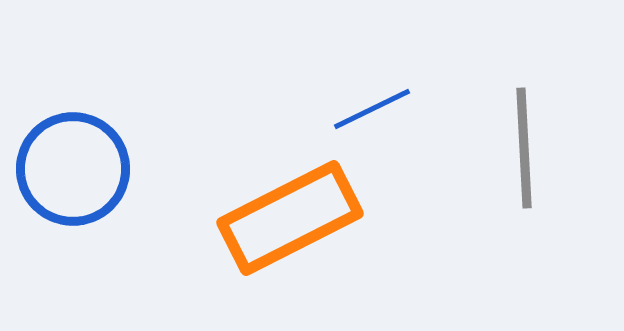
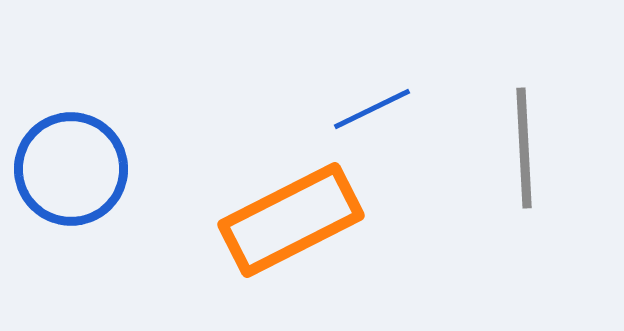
blue circle: moved 2 px left
orange rectangle: moved 1 px right, 2 px down
